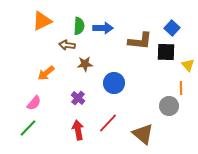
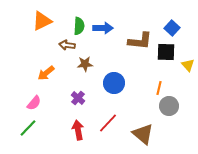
orange line: moved 22 px left; rotated 16 degrees clockwise
